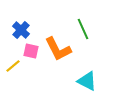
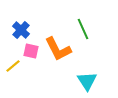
cyan triangle: rotated 30 degrees clockwise
